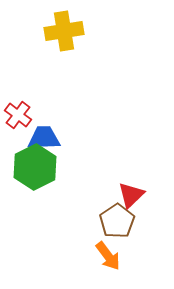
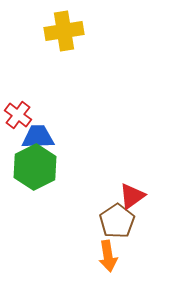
blue trapezoid: moved 6 px left, 1 px up
red triangle: moved 1 px right, 1 px down; rotated 8 degrees clockwise
orange arrow: rotated 28 degrees clockwise
